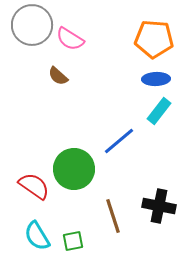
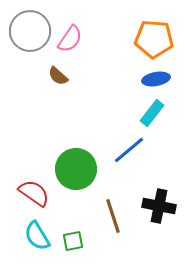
gray circle: moved 2 px left, 6 px down
pink semicircle: rotated 88 degrees counterclockwise
blue ellipse: rotated 8 degrees counterclockwise
cyan rectangle: moved 7 px left, 2 px down
blue line: moved 10 px right, 9 px down
green circle: moved 2 px right
red semicircle: moved 7 px down
